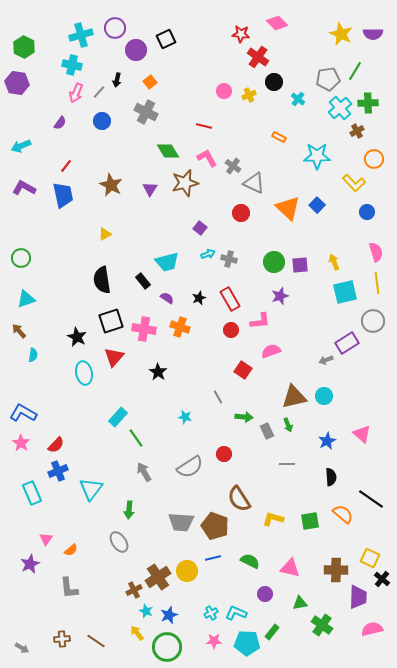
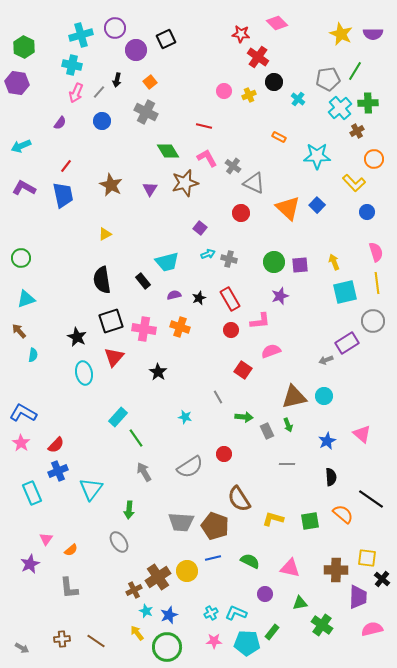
purple semicircle at (167, 298): moved 7 px right, 3 px up; rotated 48 degrees counterclockwise
yellow square at (370, 558): moved 3 px left; rotated 18 degrees counterclockwise
